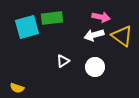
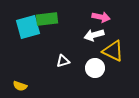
green rectangle: moved 5 px left, 1 px down
cyan square: moved 1 px right
yellow triangle: moved 9 px left, 15 px down; rotated 10 degrees counterclockwise
white triangle: rotated 16 degrees clockwise
white circle: moved 1 px down
yellow semicircle: moved 3 px right, 2 px up
